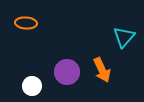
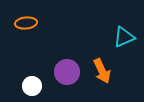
orange ellipse: rotated 10 degrees counterclockwise
cyan triangle: rotated 25 degrees clockwise
orange arrow: moved 1 px down
